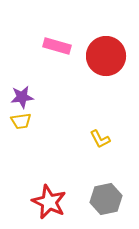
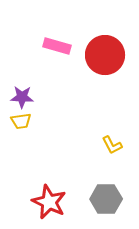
red circle: moved 1 px left, 1 px up
purple star: rotated 10 degrees clockwise
yellow L-shape: moved 12 px right, 6 px down
gray hexagon: rotated 12 degrees clockwise
